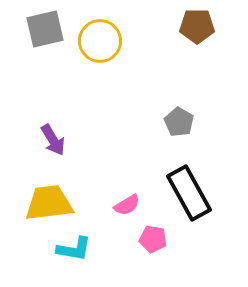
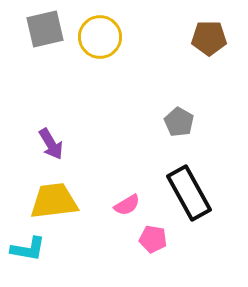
brown pentagon: moved 12 px right, 12 px down
yellow circle: moved 4 px up
purple arrow: moved 2 px left, 4 px down
yellow trapezoid: moved 5 px right, 2 px up
cyan L-shape: moved 46 px left
